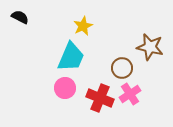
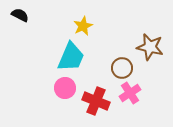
black semicircle: moved 2 px up
pink cross: moved 1 px up
red cross: moved 4 px left, 3 px down
